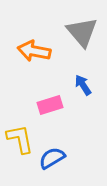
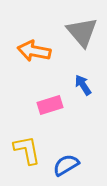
yellow L-shape: moved 7 px right, 11 px down
blue semicircle: moved 14 px right, 7 px down
